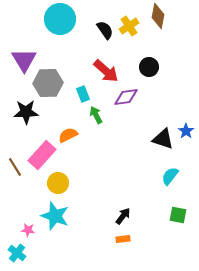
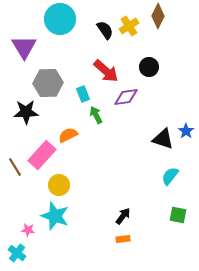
brown diamond: rotated 15 degrees clockwise
purple triangle: moved 13 px up
yellow circle: moved 1 px right, 2 px down
